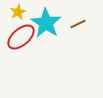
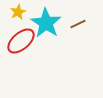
red ellipse: moved 4 px down
